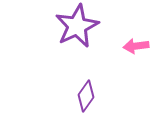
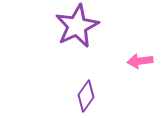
pink arrow: moved 4 px right, 15 px down
